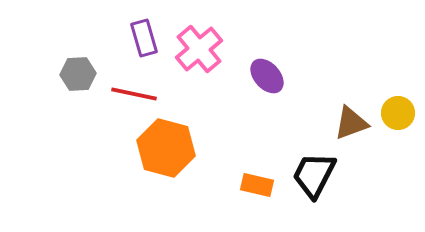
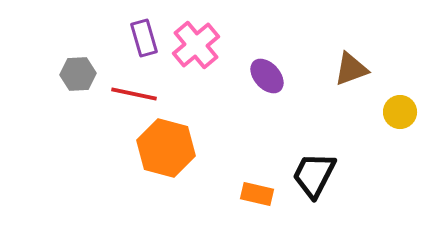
pink cross: moved 3 px left, 4 px up
yellow circle: moved 2 px right, 1 px up
brown triangle: moved 54 px up
orange rectangle: moved 9 px down
